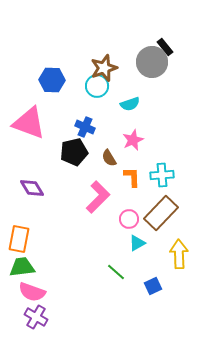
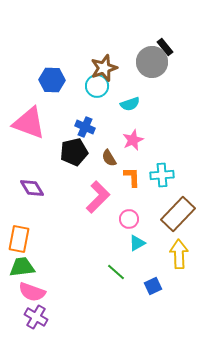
brown rectangle: moved 17 px right, 1 px down
